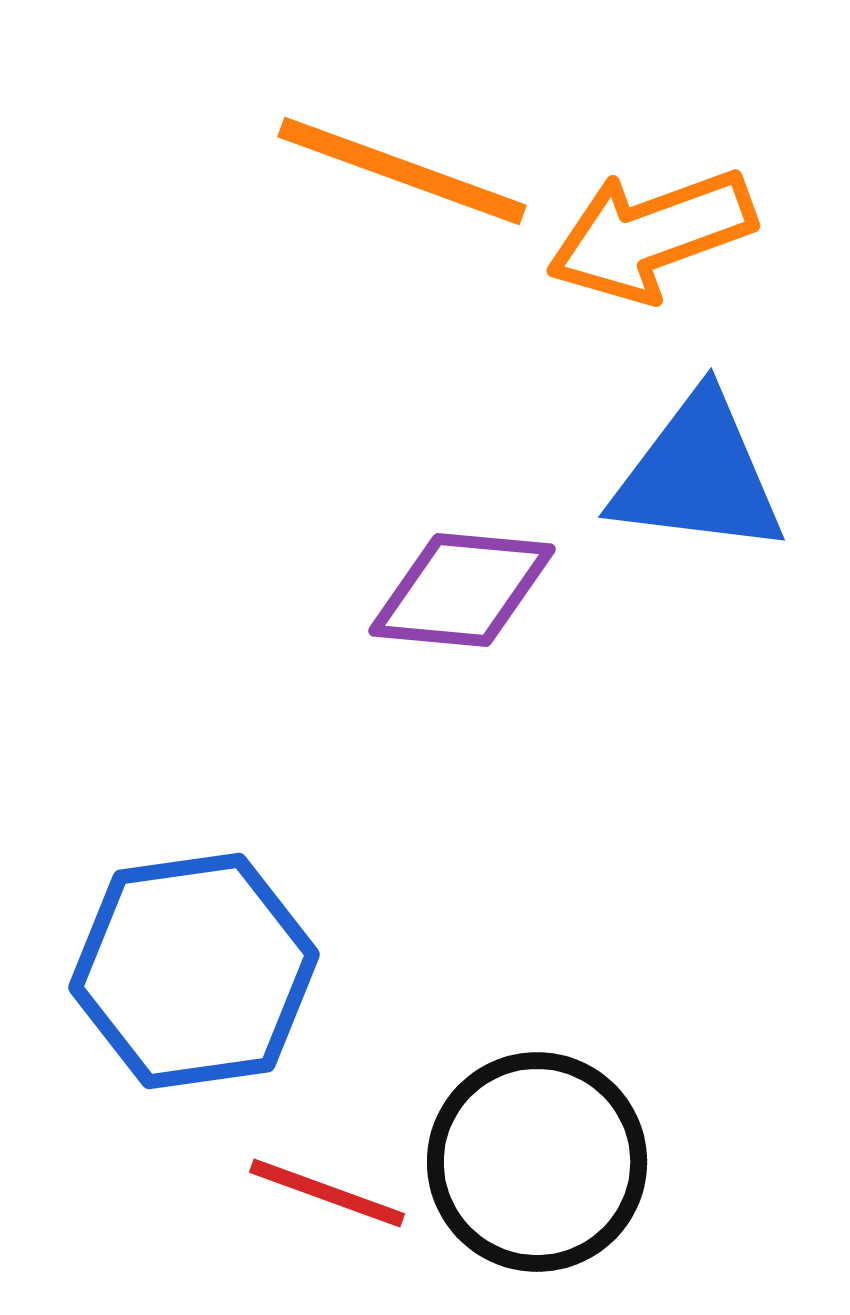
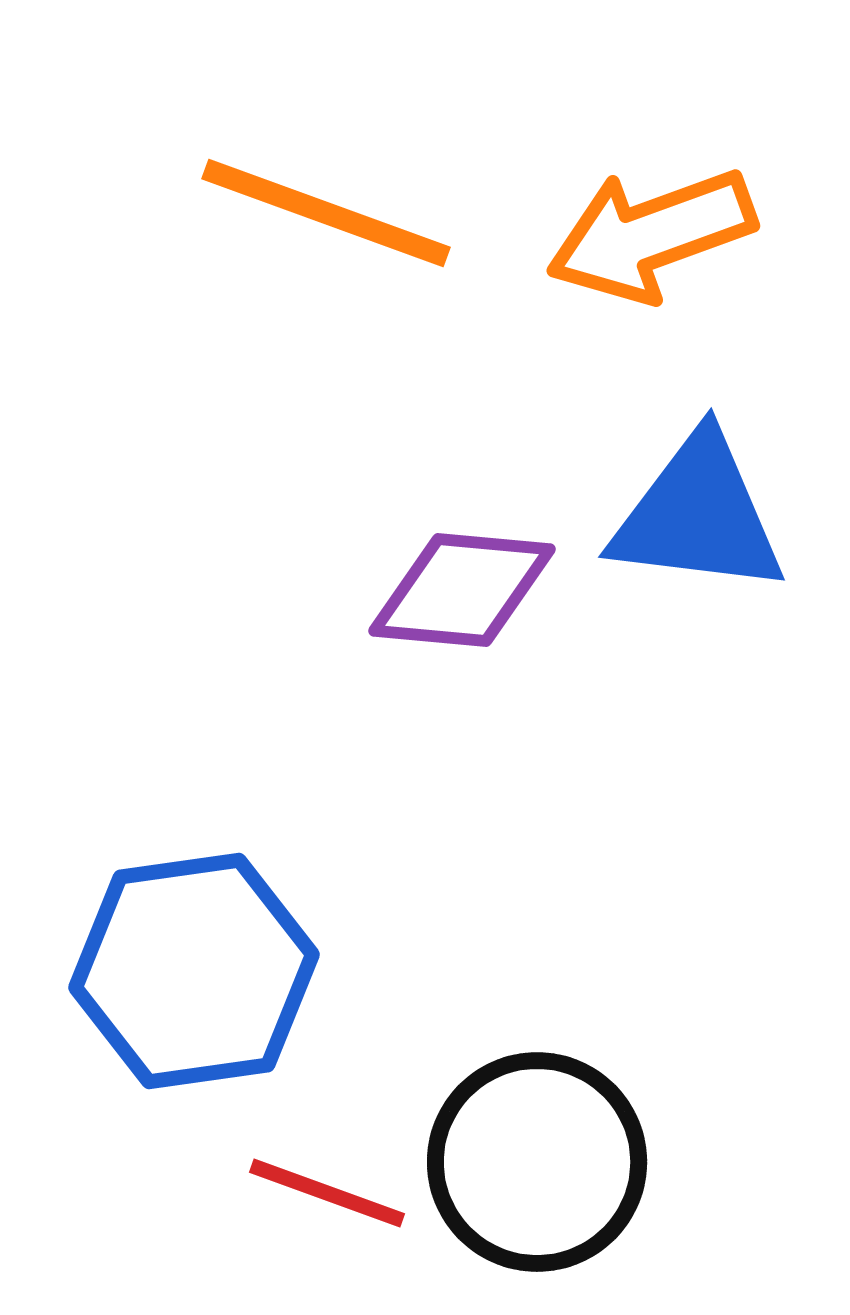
orange line: moved 76 px left, 42 px down
blue triangle: moved 40 px down
